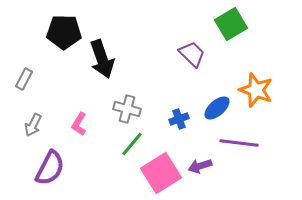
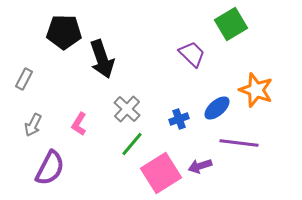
gray cross: rotated 28 degrees clockwise
